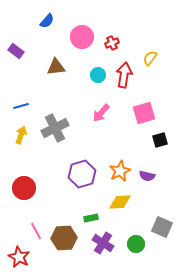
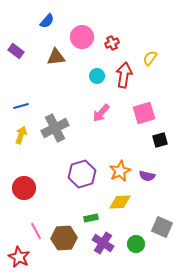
brown triangle: moved 10 px up
cyan circle: moved 1 px left, 1 px down
